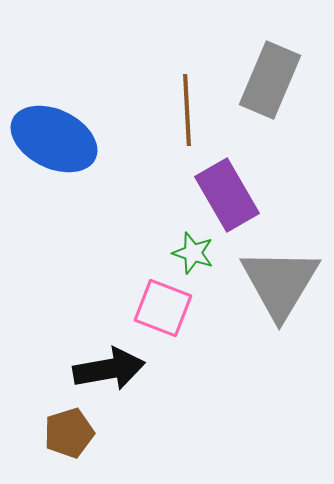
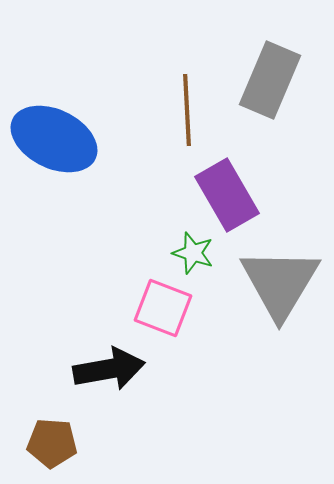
brown pentagon: moved 17 px left, 10 px down; rotated 21 degrees clockwise
